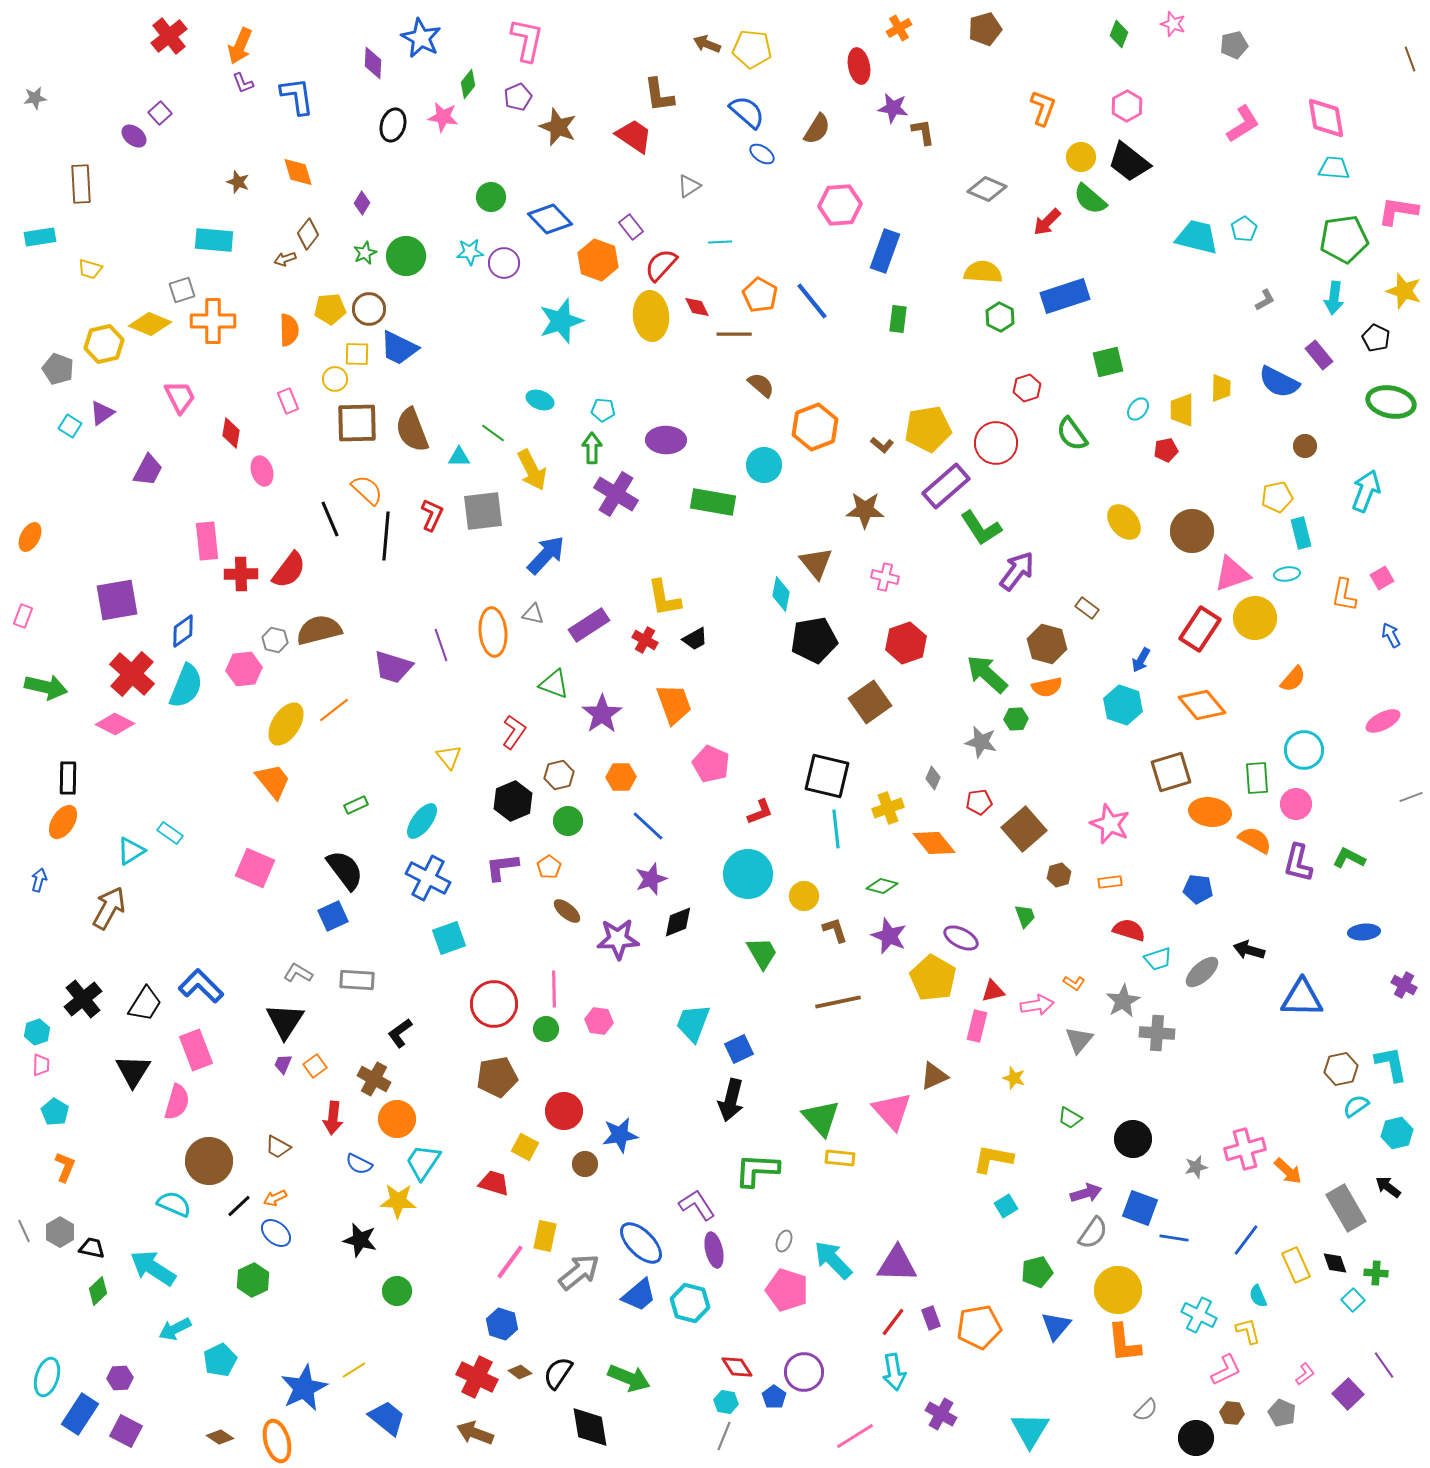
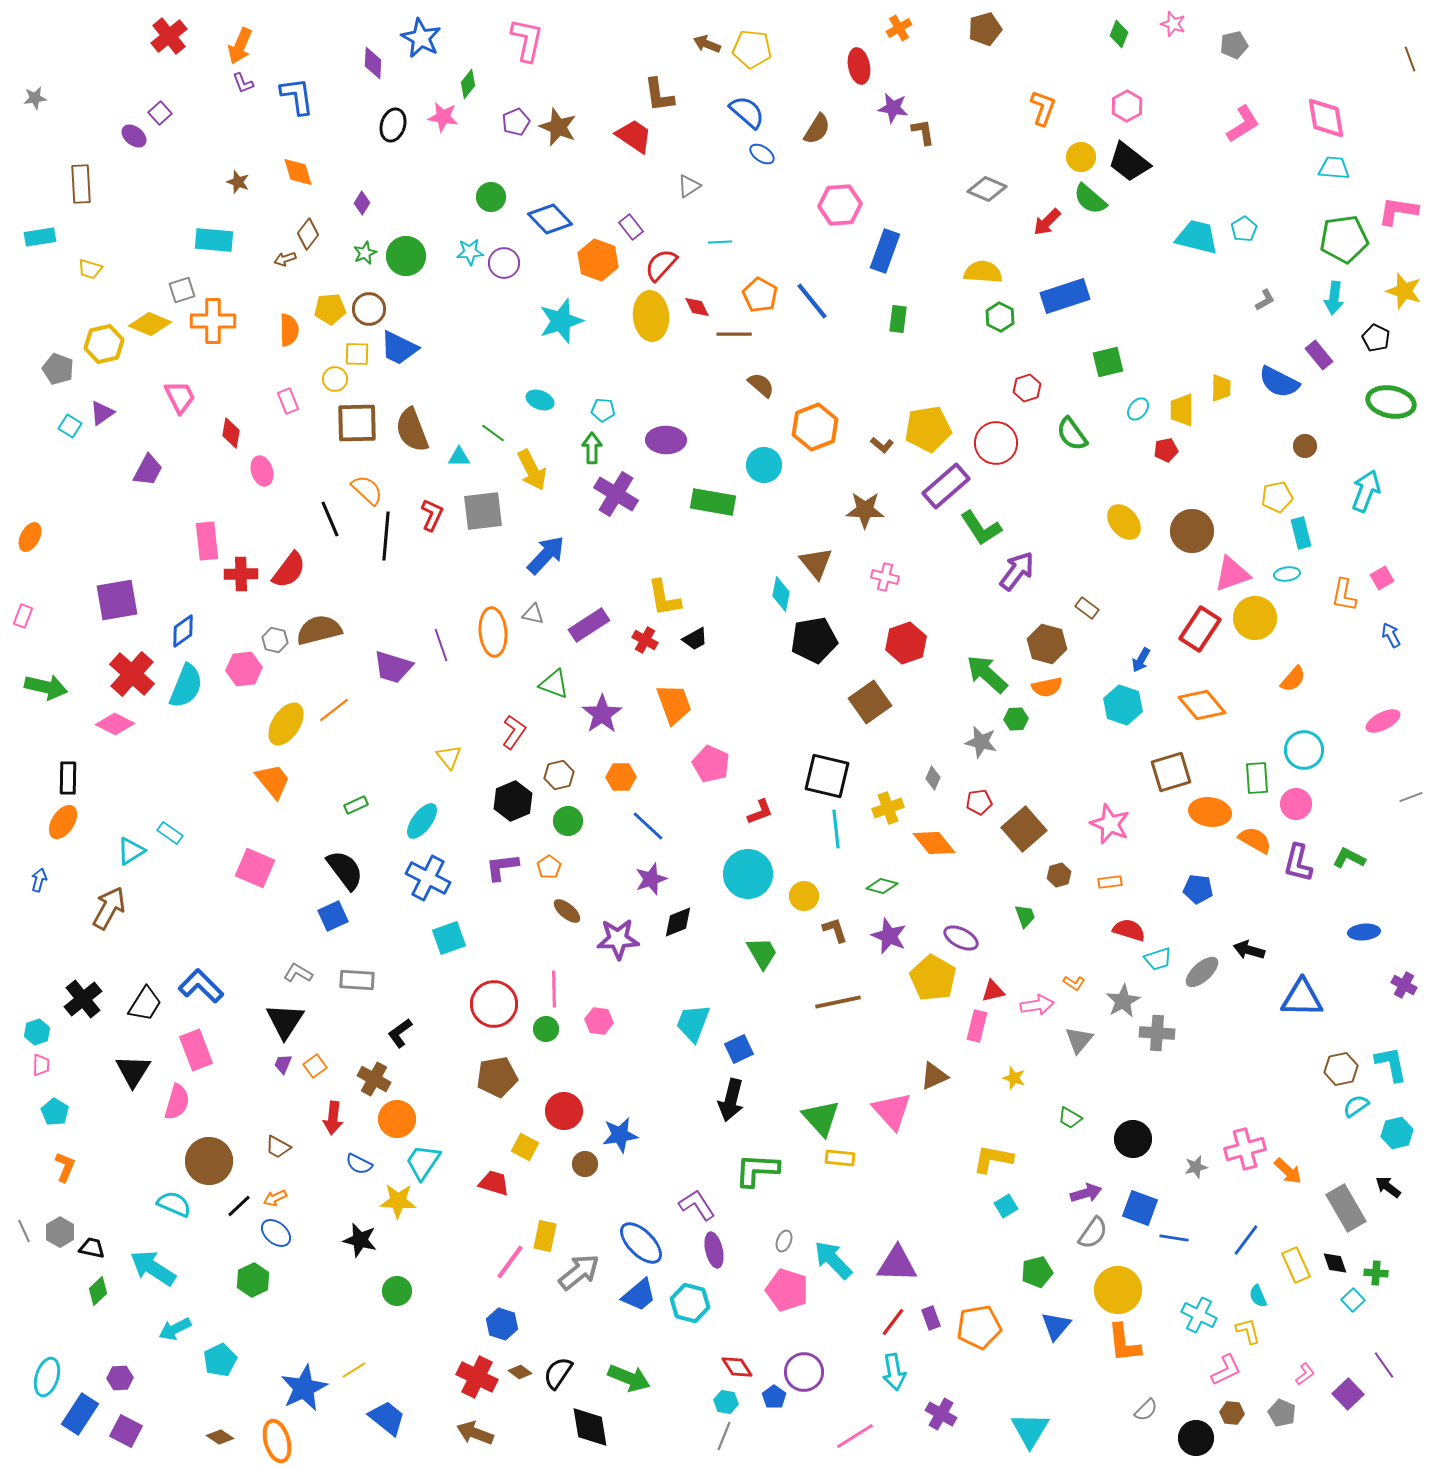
purple pentagon at (518, 97): moved 2 px left, 25 px down
